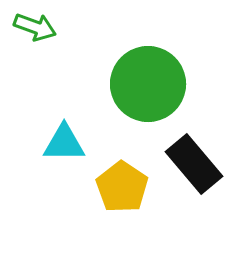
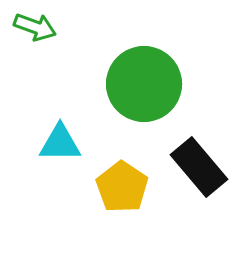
green circle: moved 4 px left
cyan triangle: moved 4 px left
black rectangle: moved 5 px right, 3 px down
